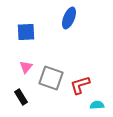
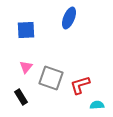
blue square: moved 2 px up
